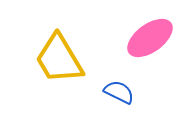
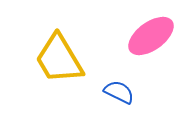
pink ellipse: moved 1 px right, 2 px up
